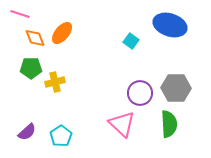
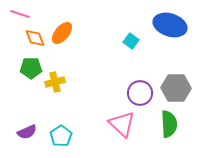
purple semicircle: rotated 18 degrees clockwise
